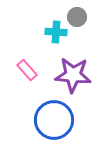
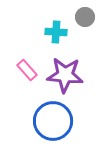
gray circle: moved 8 px right
purple star: moved 8 px left
blue circle: moved 1 px left, 1 px down
